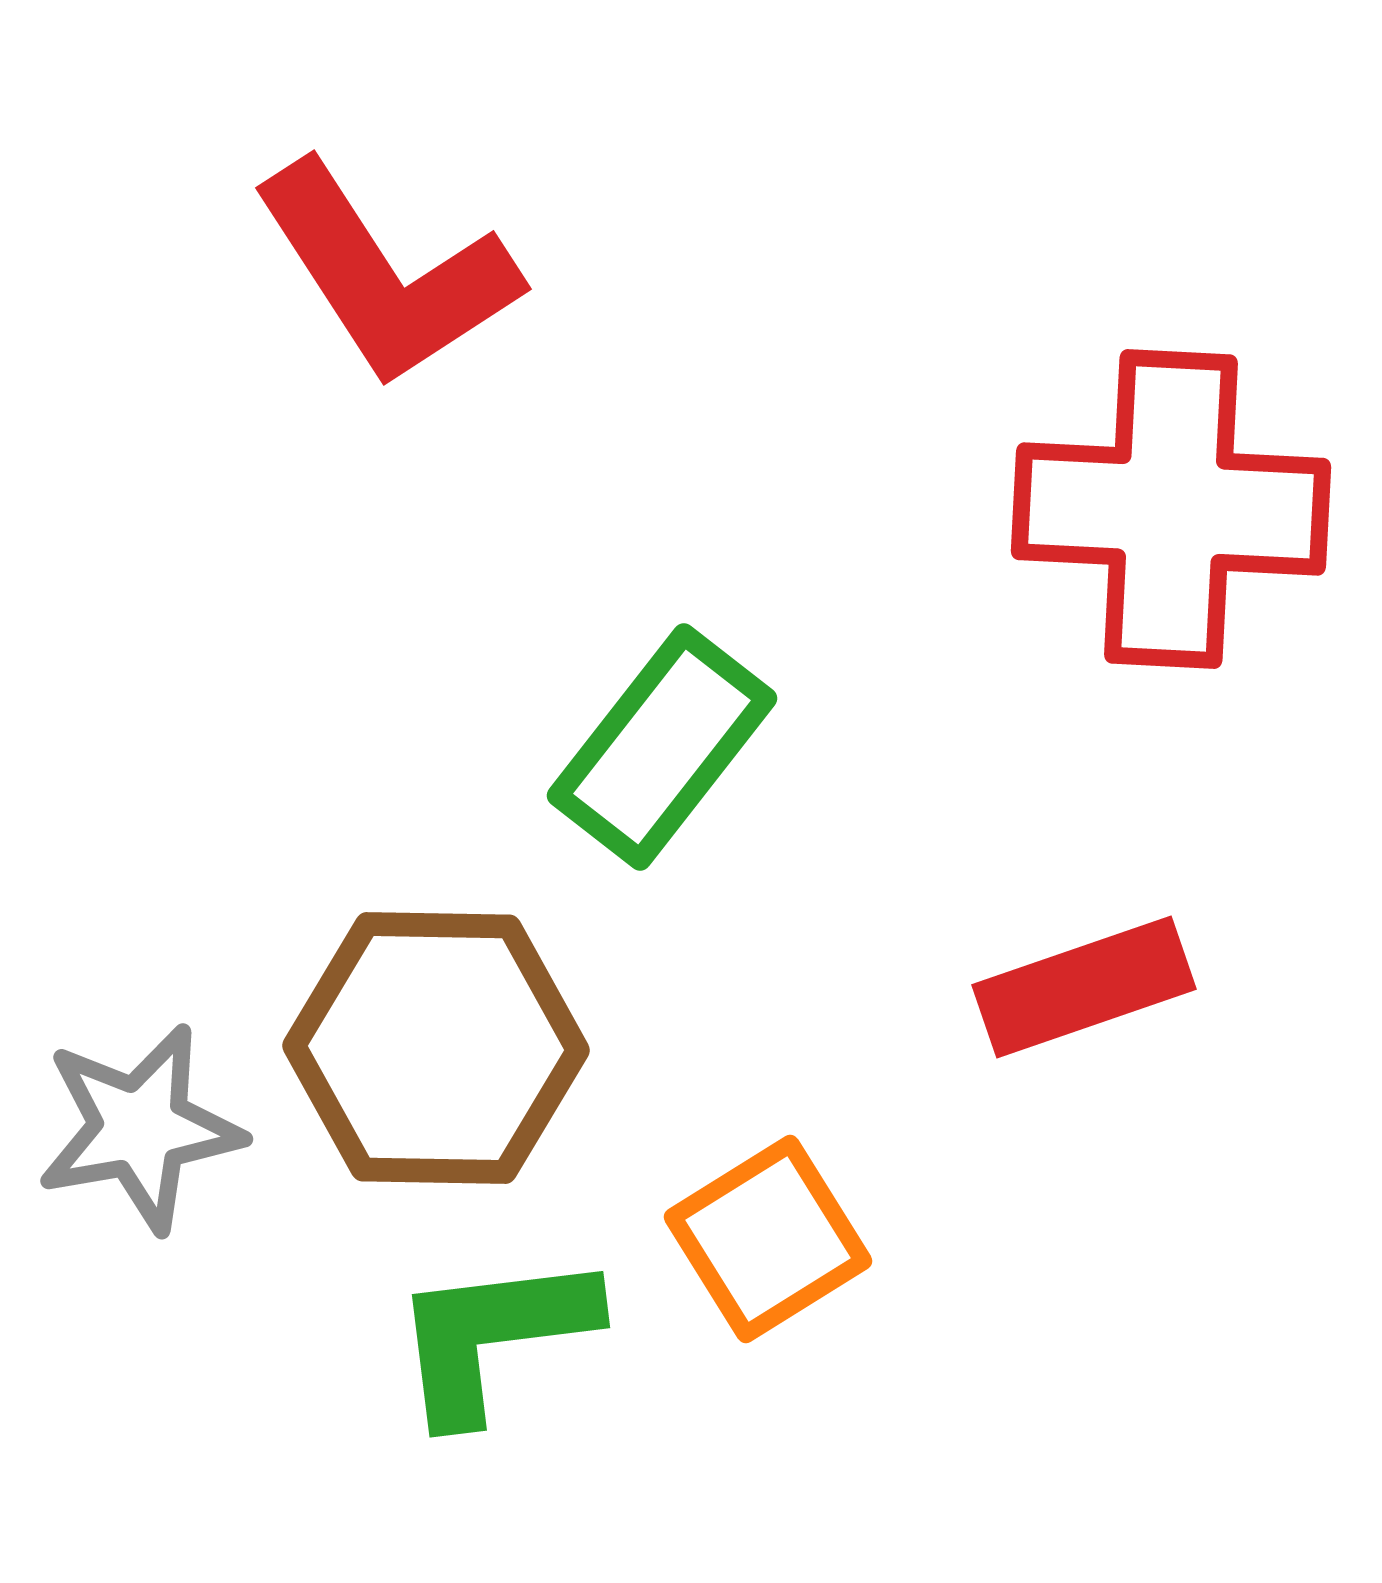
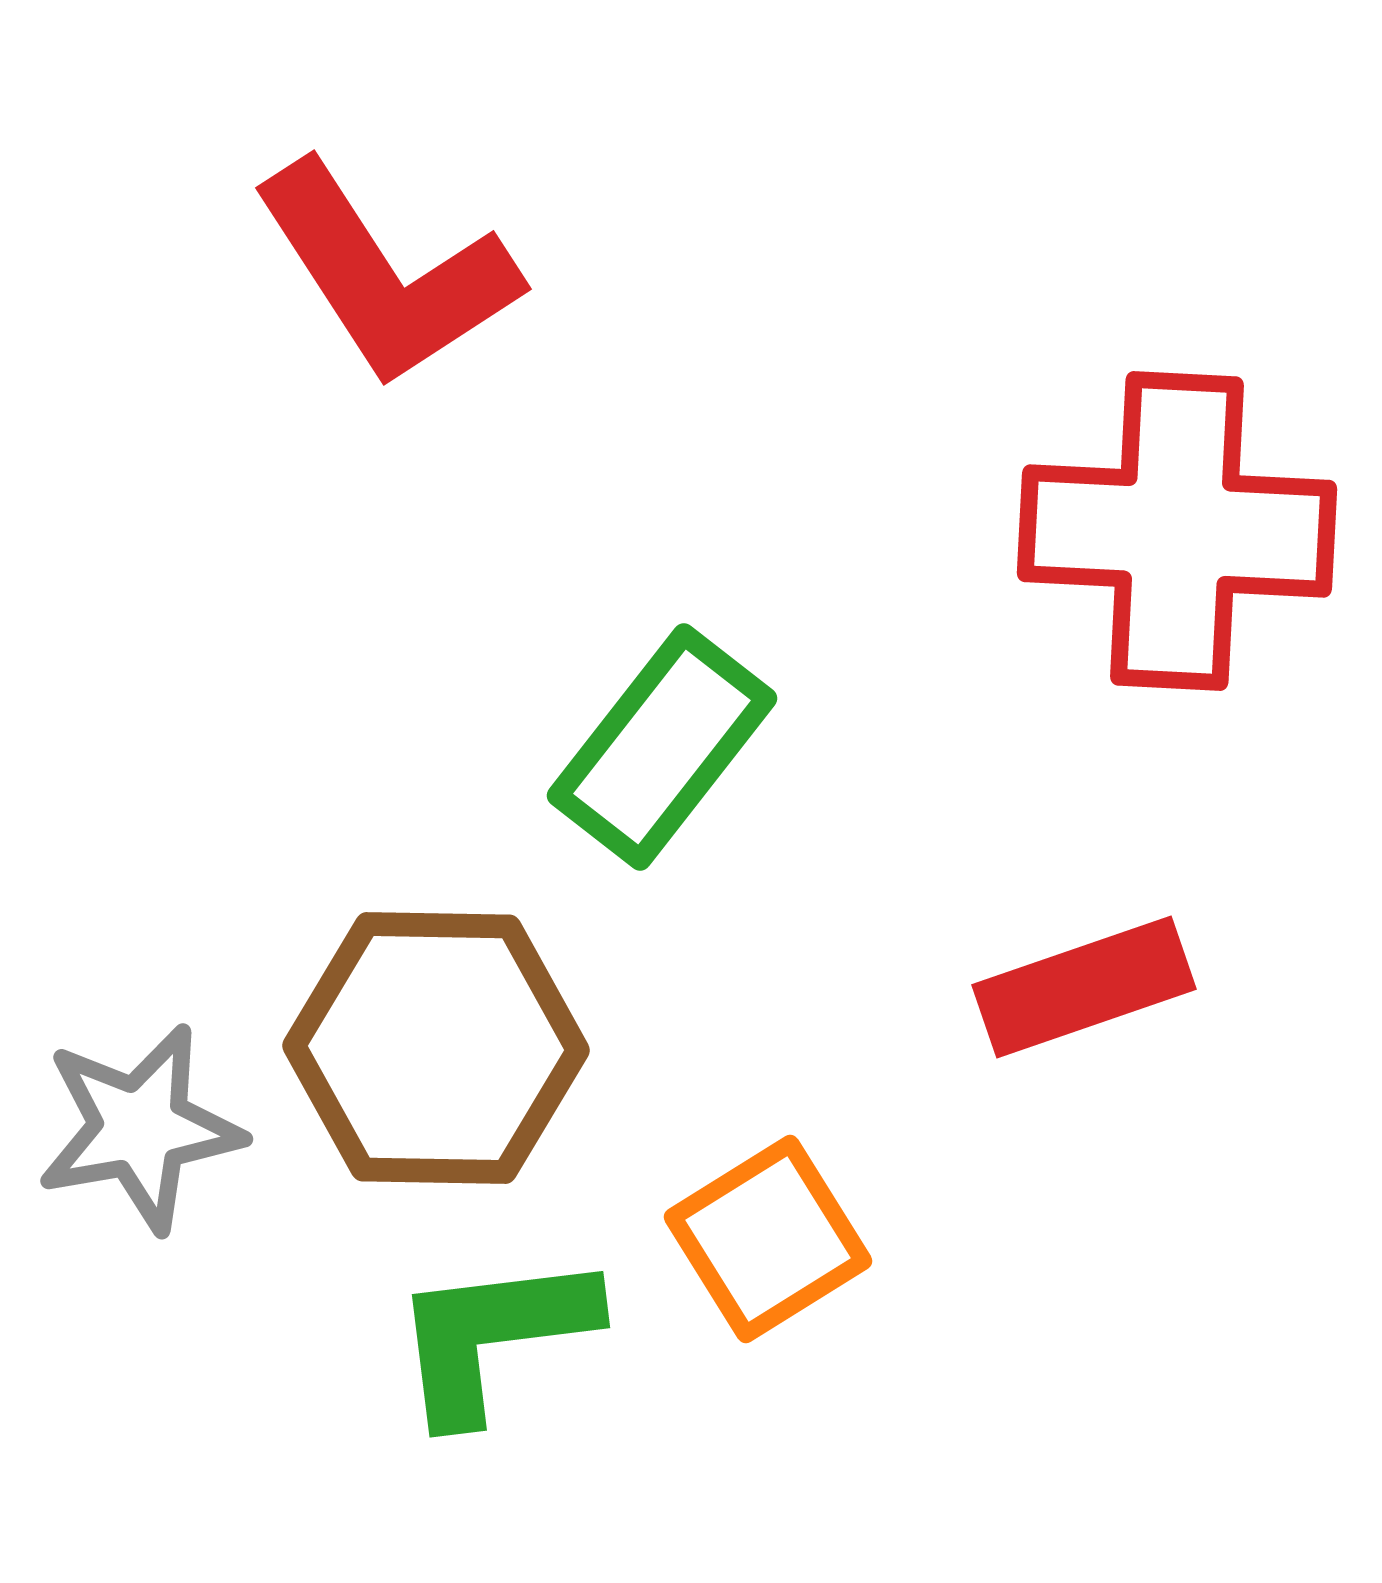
red cross: moved 6 px right, 22 px down
